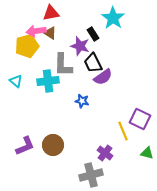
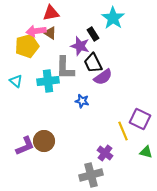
gray L-shape: moved 2 px right, 3 px down
brown circle: moved 9 px left, 4 px up
green triangle: moved 1 px left, 1 px up
